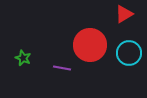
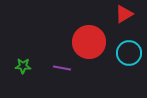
red circle: moved 1 px left, 3 px up
green star: moved 8 px down; rotated 21 degrees counterclockwise
